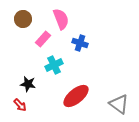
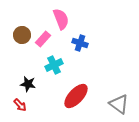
brown circle: moved 1 px left, 16 px down
red ellipse: rotated 8 degrees counterclockwise
